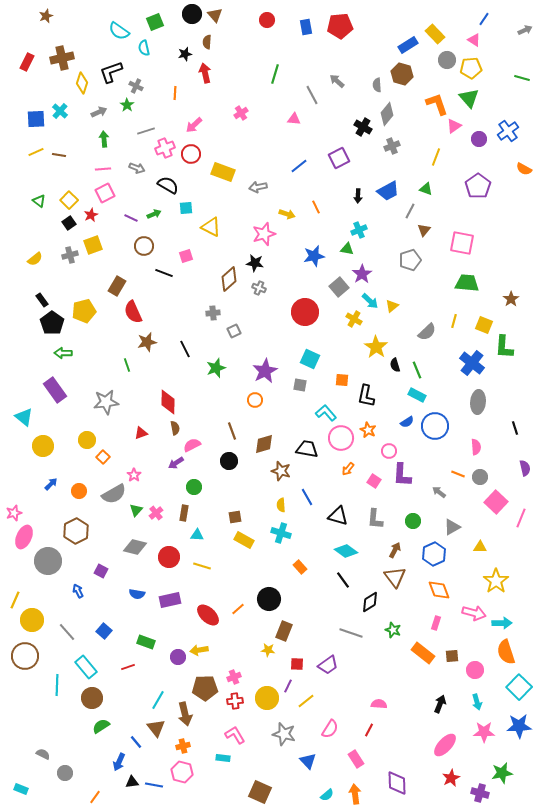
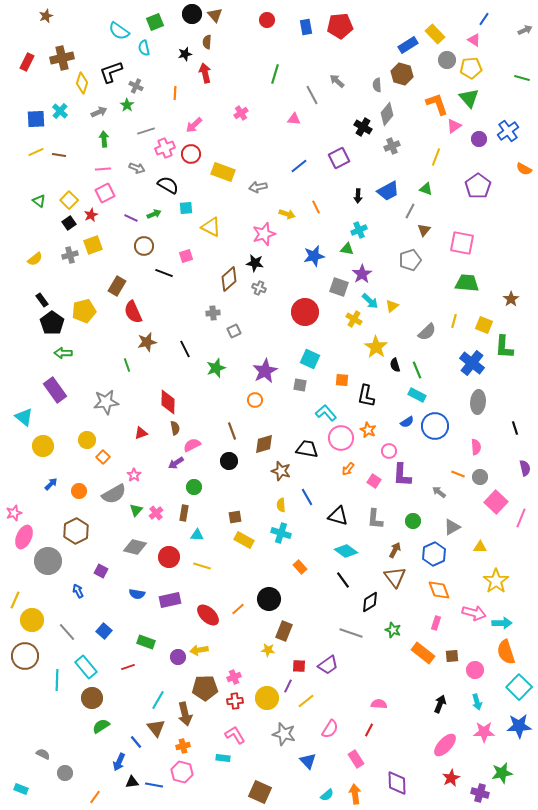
gray square at (339, 287): rotated 30 degrees counterclockwise
red square at (297, 664): moved 2 px right, 2 px down
cyan line at (57, 685): moved 5 px up
